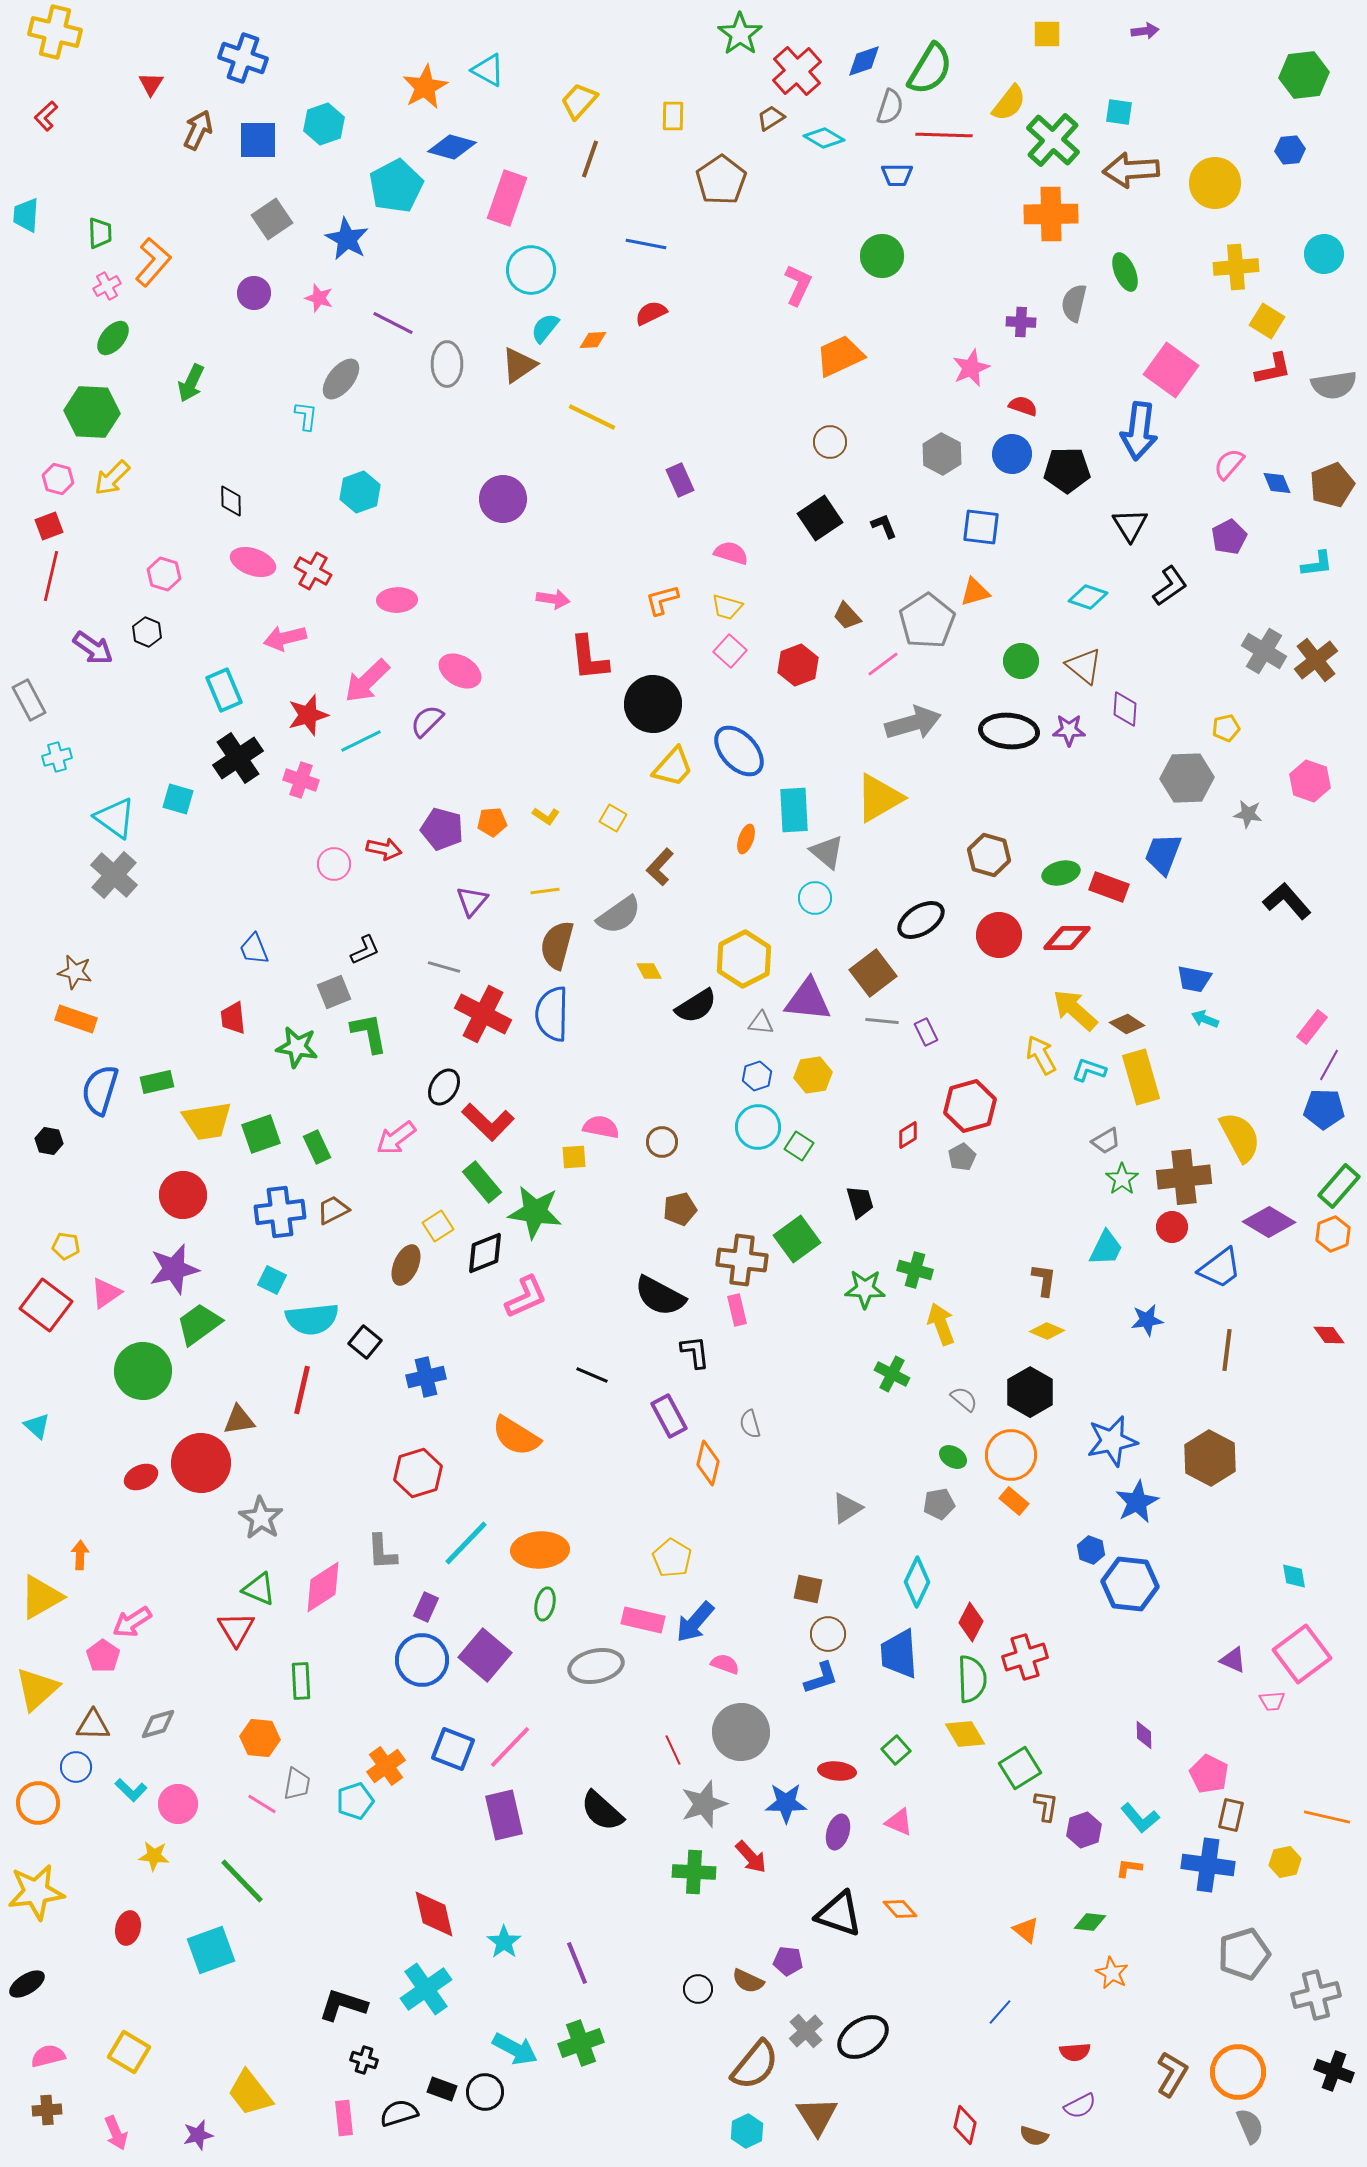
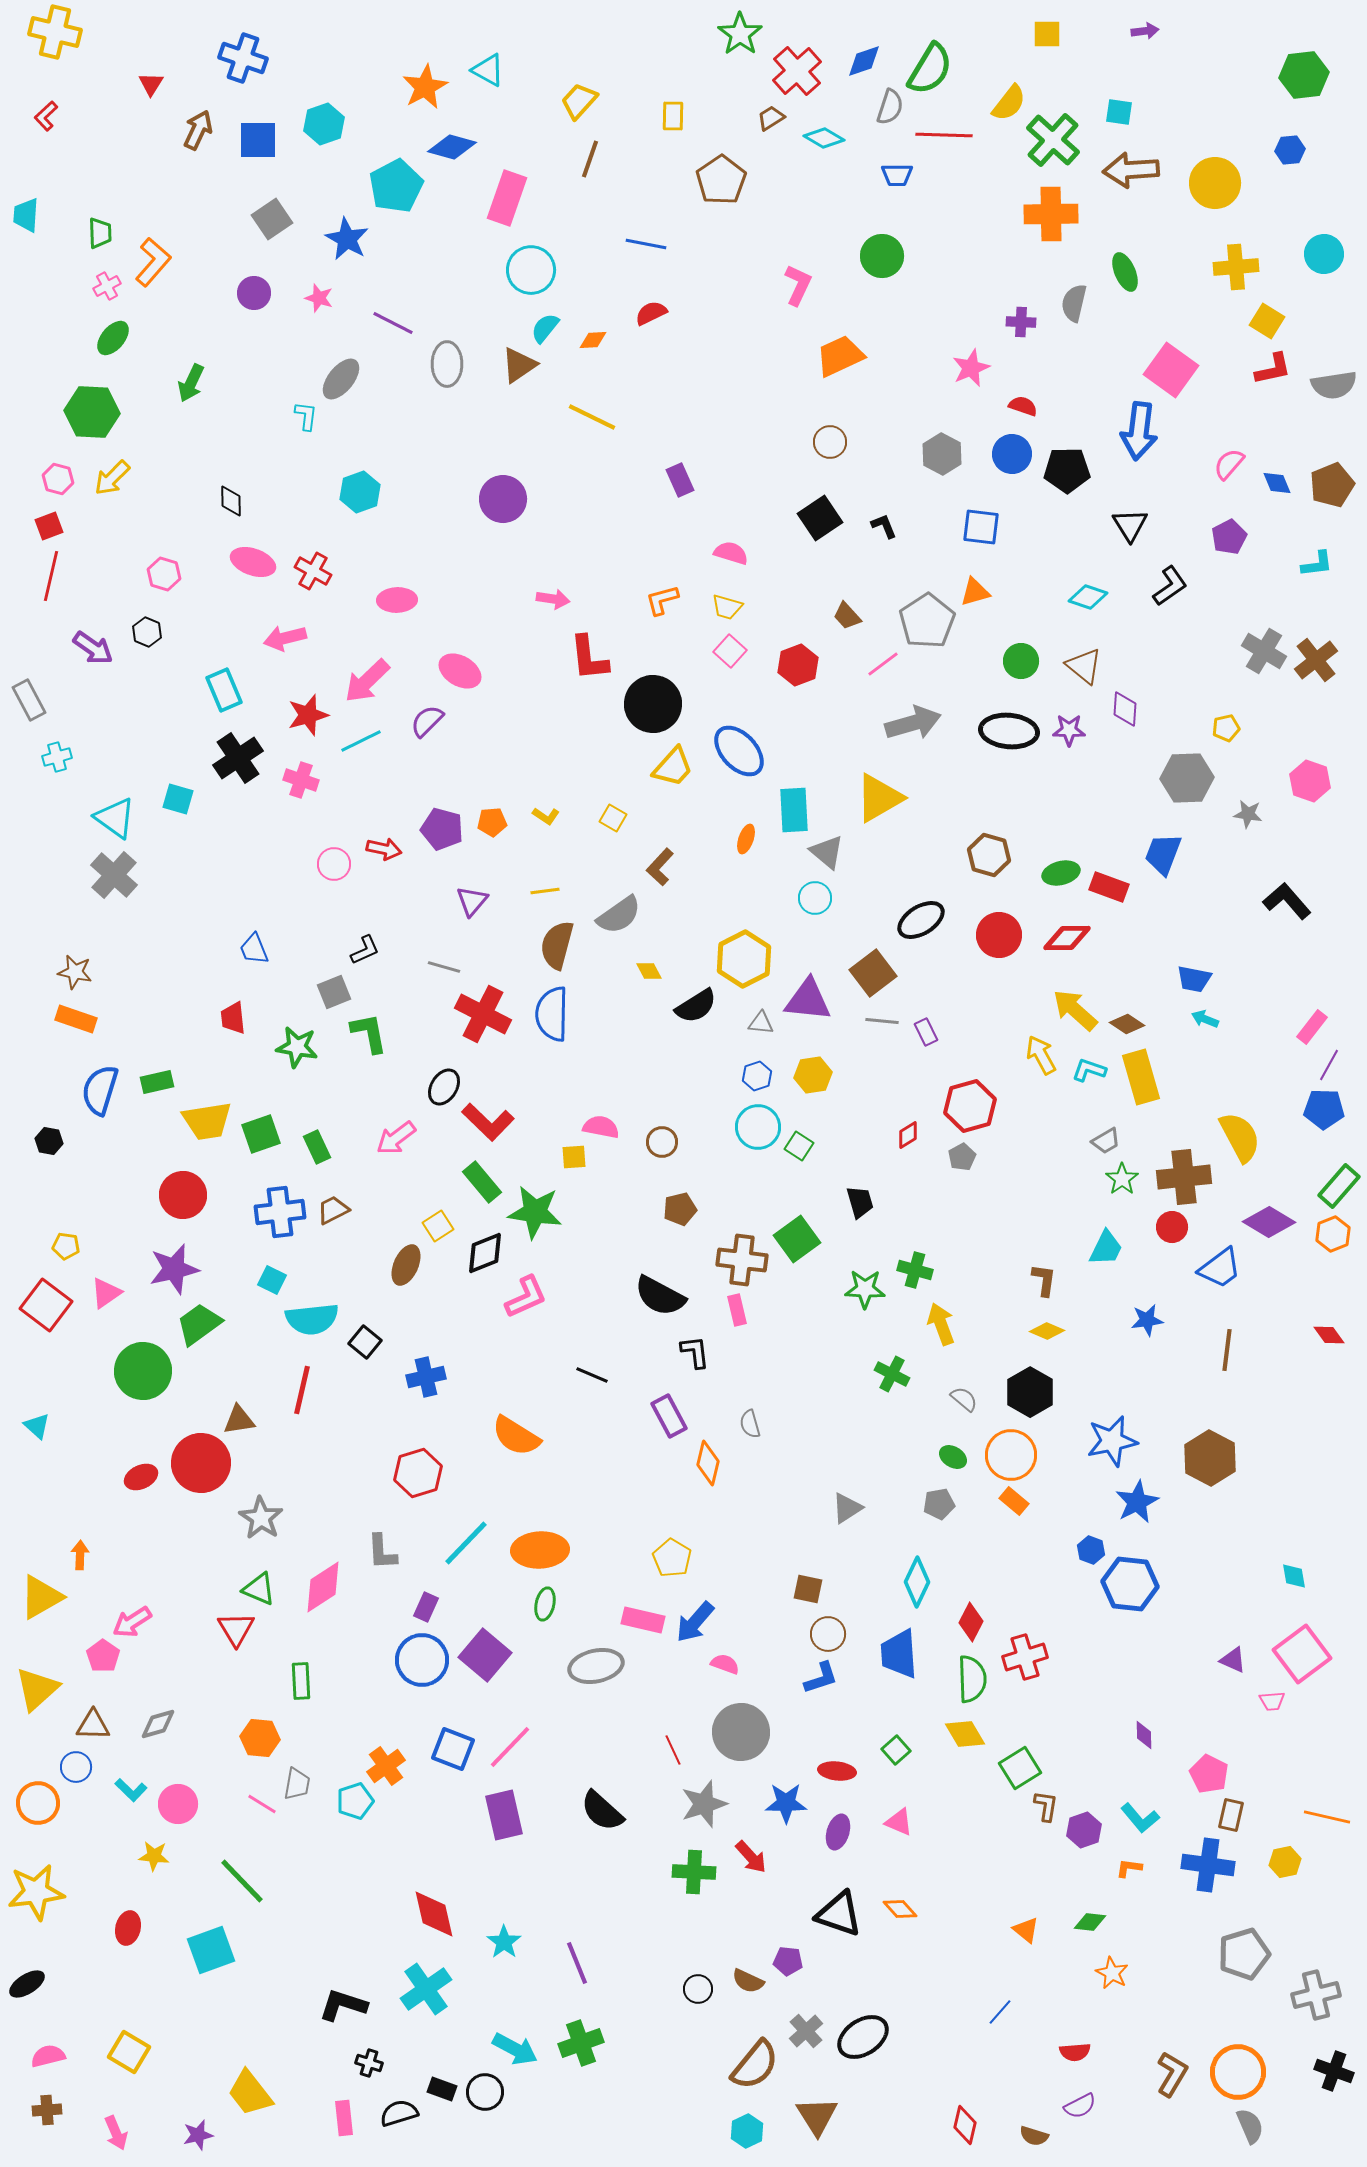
black cross at (364, 2060): moved 5 px right, 3 px down
